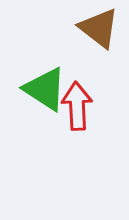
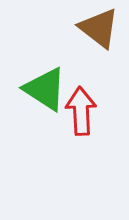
red arrow: moved 4 px right, 5 px down
